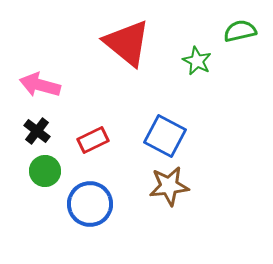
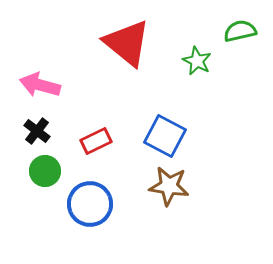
red rectangle: moved 3 px right, 1 px down
brown star: rotated 15 degrees clockwise
